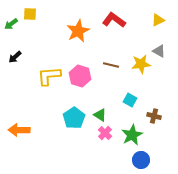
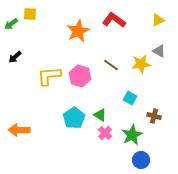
brown line: rotated 21 degrees clockwise
cyan square: moved 2 px up
